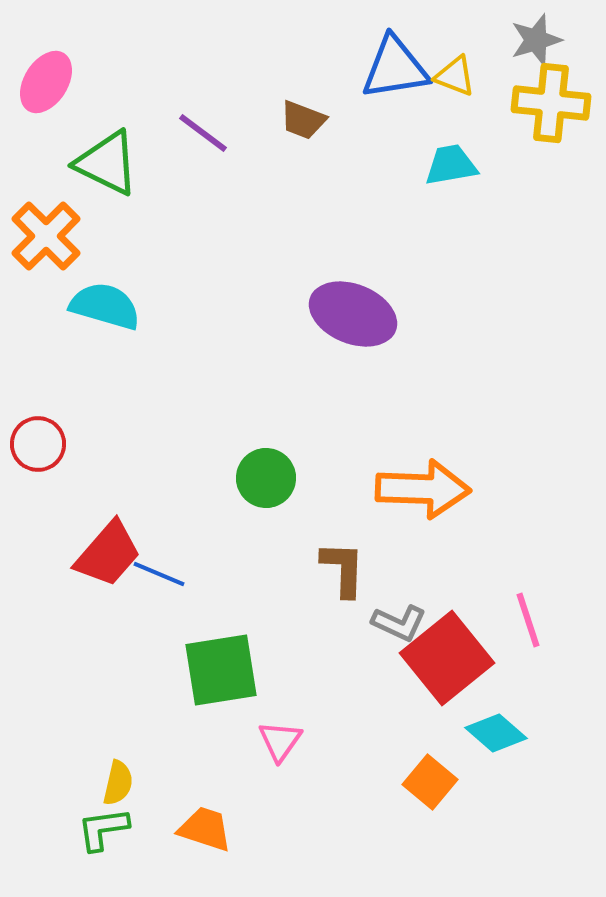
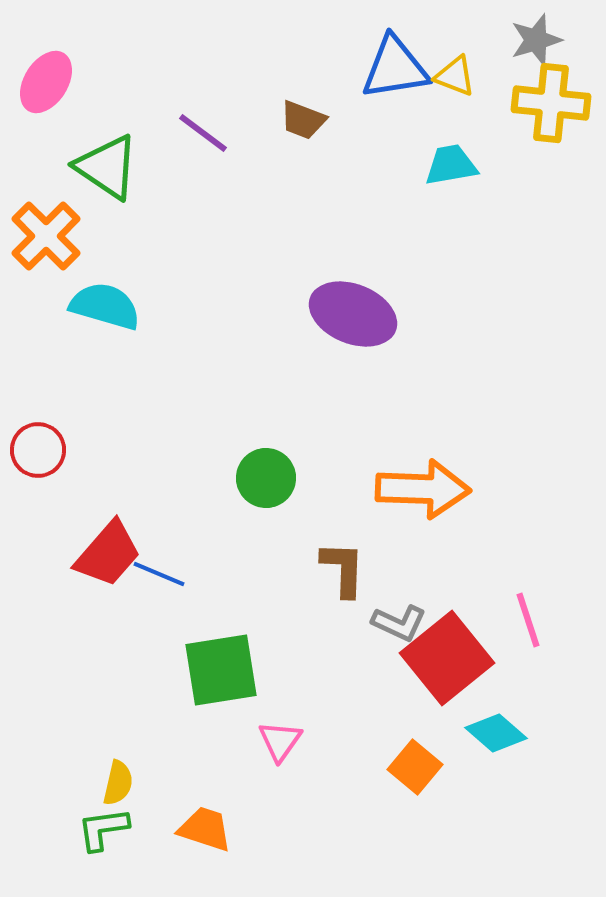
green triangle: moved 4 px down; rotated 8 degrees clockwise
red circle: moved 6 px down
orange square: moved 15 px left, 15 px up
